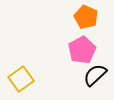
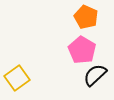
pink pentagon: rotated 12 degrees counterclockwise
yellow square: moved 4 px left, 1 px up
